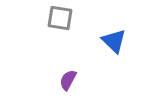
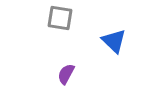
purple semicircle: moved 2 px left, 6 px up
